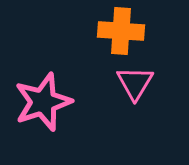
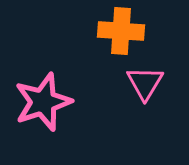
pink triangle: moved 10 px right
